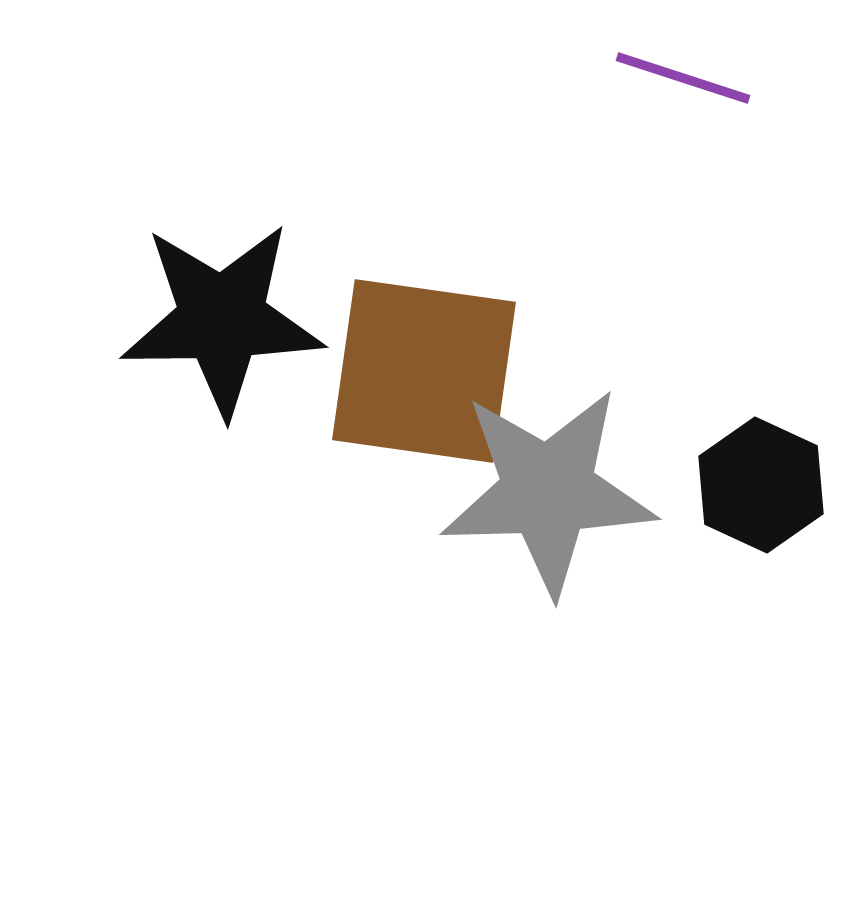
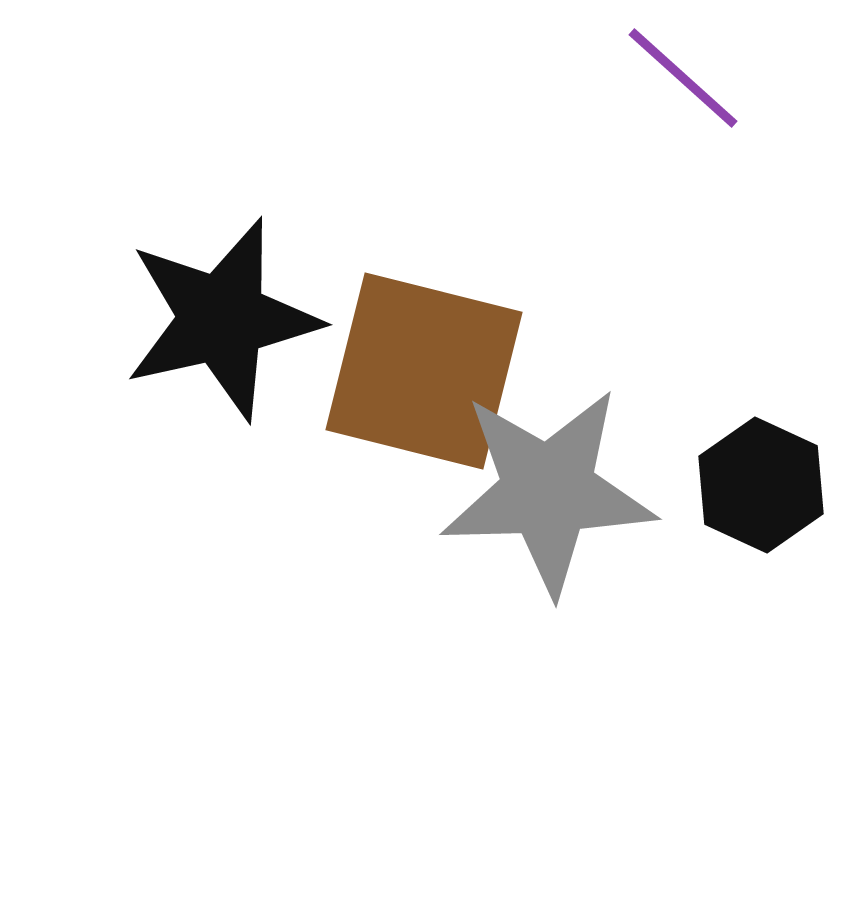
purple line: rotated 24 degrees clockwise
black star: rotated 12 degrees counterclockwise
brown square: rotated 6 degrees clockwise
